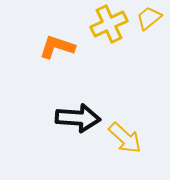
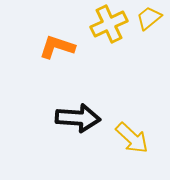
yellow arrow: moved 7 px right
